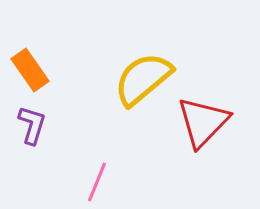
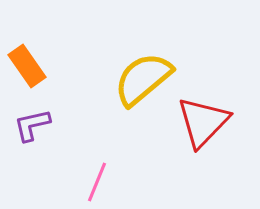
orange rectangle: moved 3 px left, 4 px up
purple L-shape: rotated 120 degrees counterclockwise
